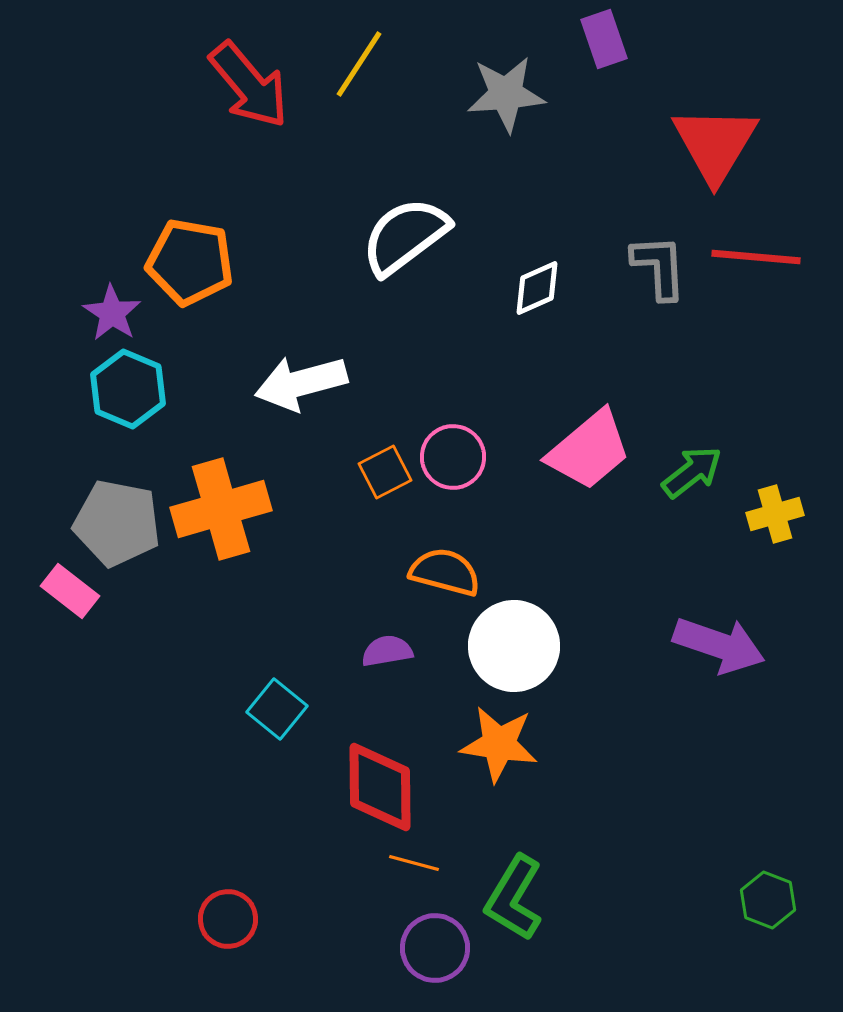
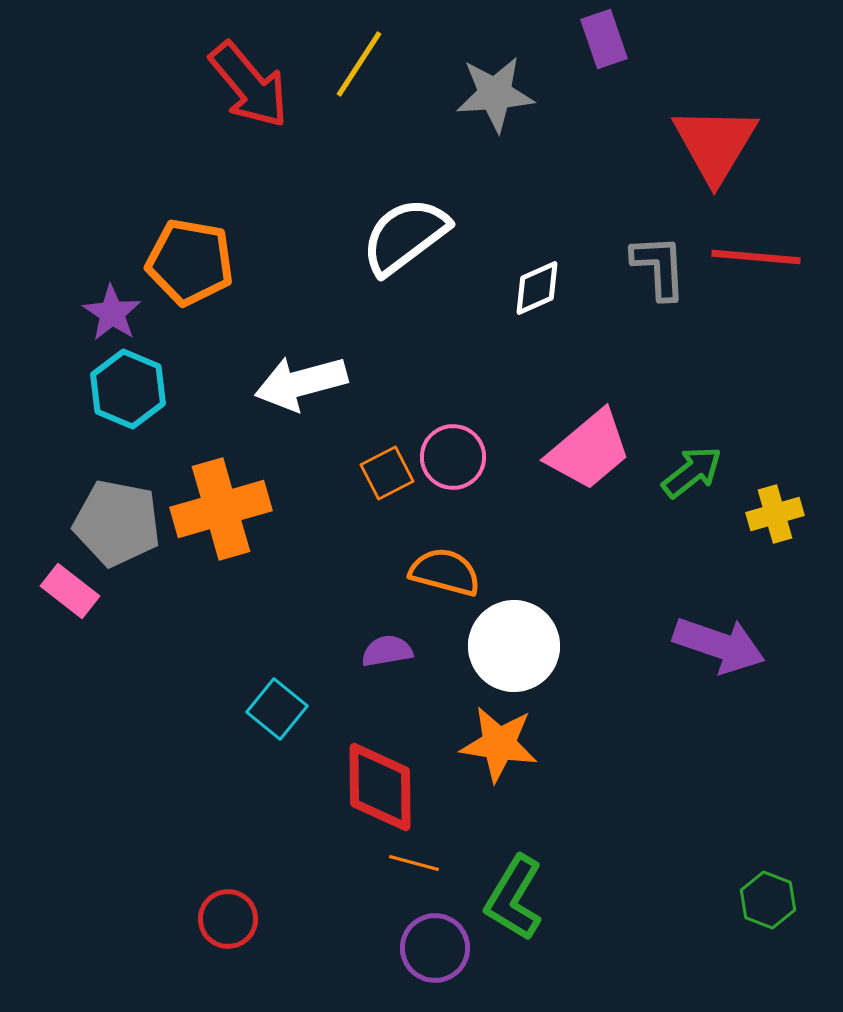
gray star: moved 11 px left
orange square: moved 2 px right, 1 px down
